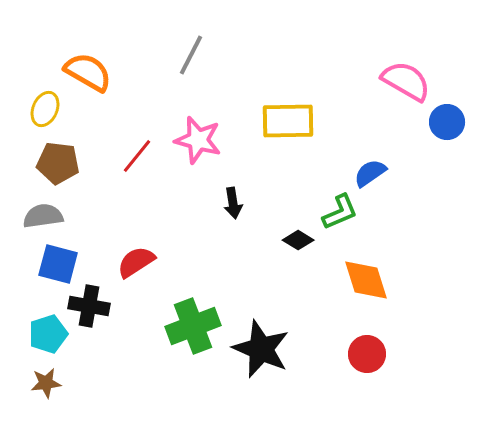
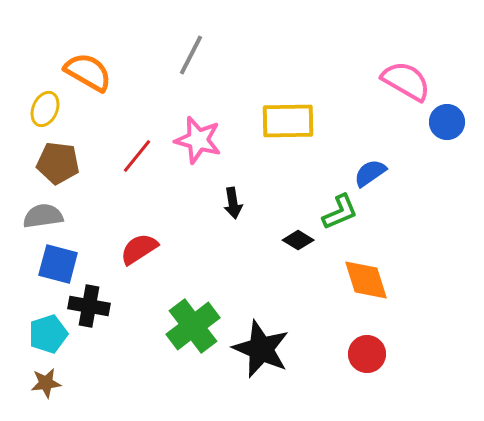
red semicircle: moved 3 px right, 13 px up
green cross: rotated 16 degrees counterclockwise
